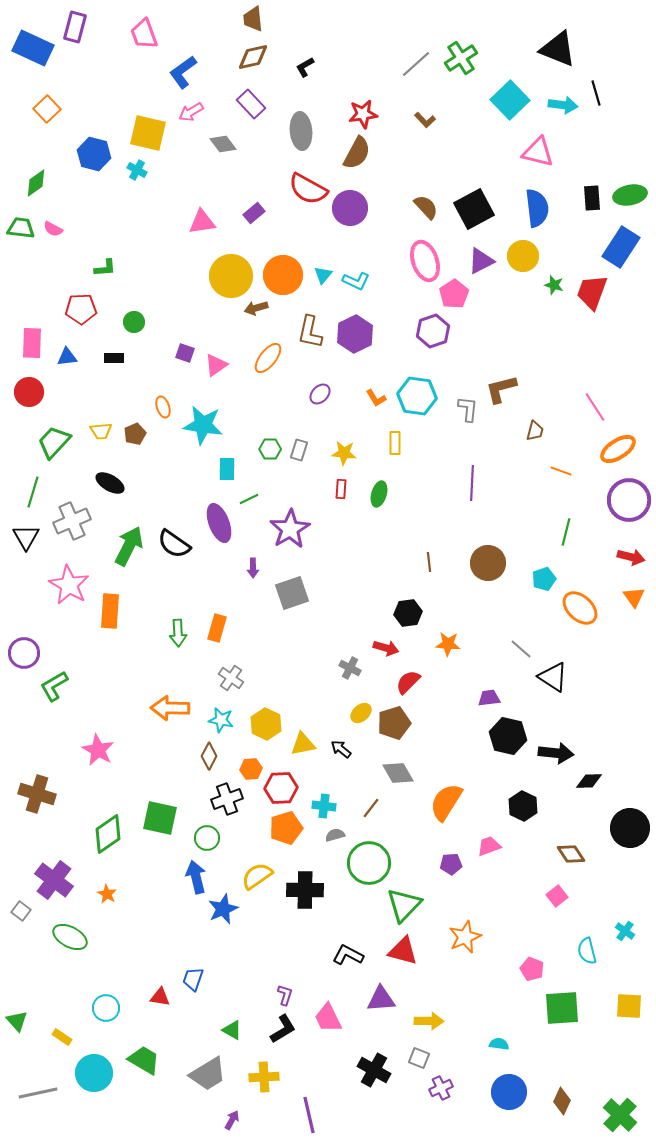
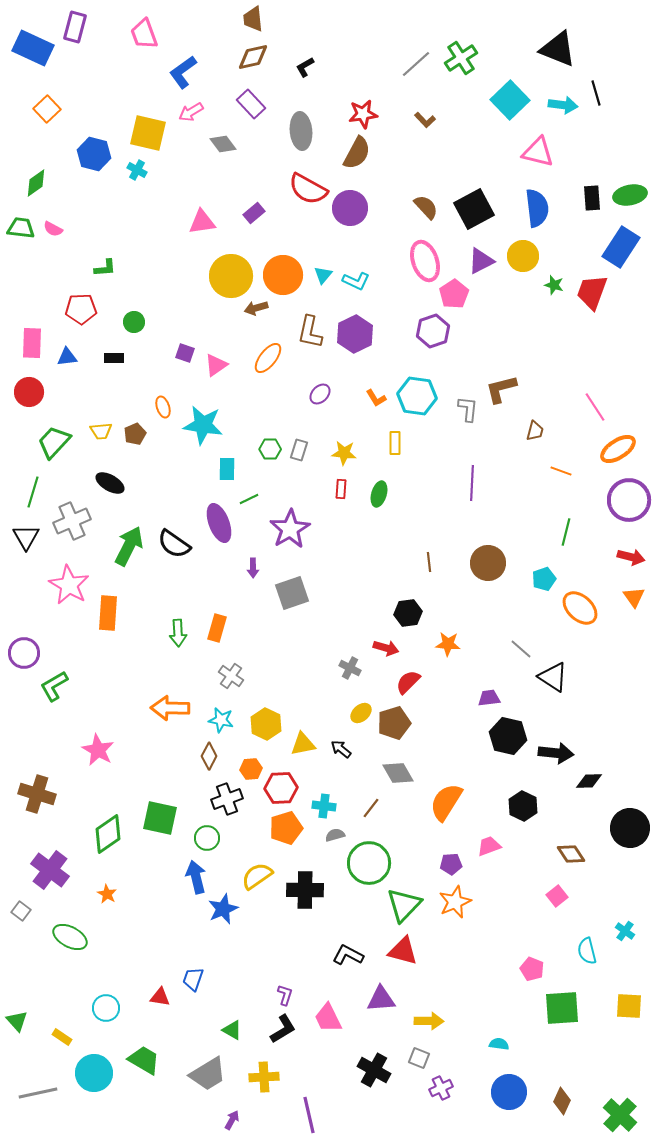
orange rectangle at (110, 611): moved 2 px left, 2 px down
gray cross at (231, 678): moved 2 px up
purple cross at (54, 880): moved 4 px left, 10 px up
orange star at (465, 937): moved 10 px left, 35 px up
